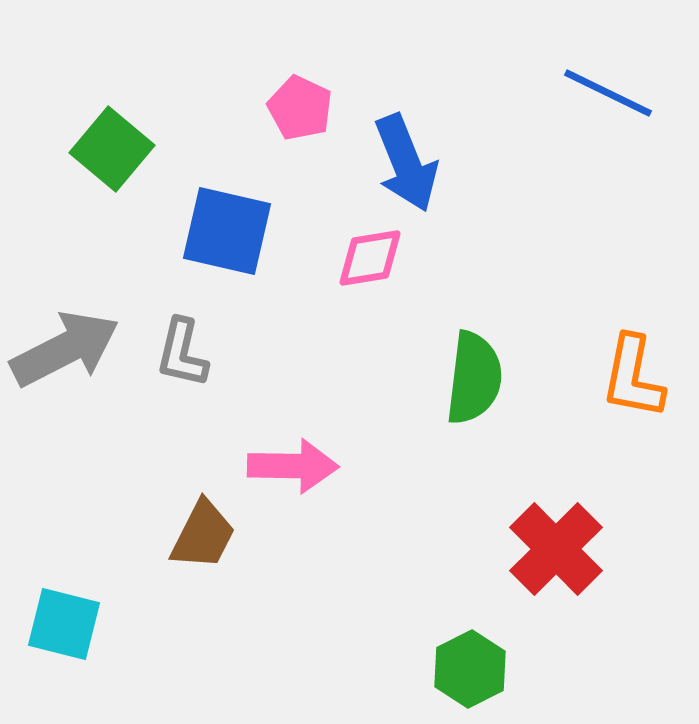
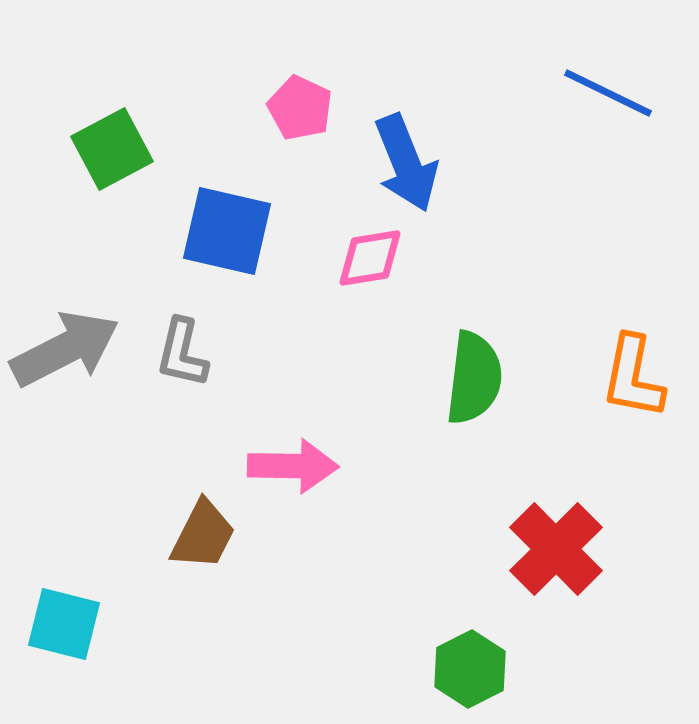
green square: rotated 22 degrees clockwise
